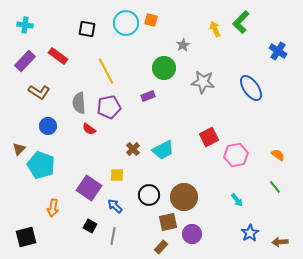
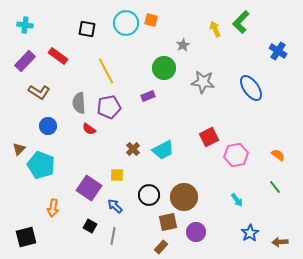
purple circle at (192, 234): moved 4 px right, 2 px up
